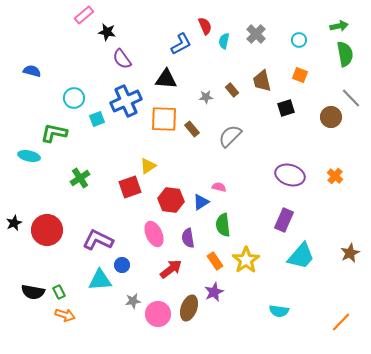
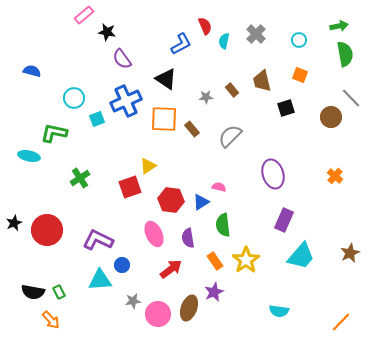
black triangle at (166, 79): rotated 30 degrees clockwise
purple ellipse at (290, 175): moved 17 px left, 1 px up; rotated 56 degrees clockwise
orange arrow at (65, 315): moved 14 px left, 5 px down; rotated 30 degrees clockwise
